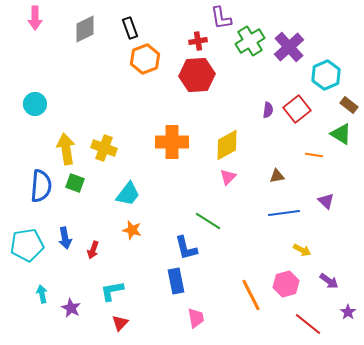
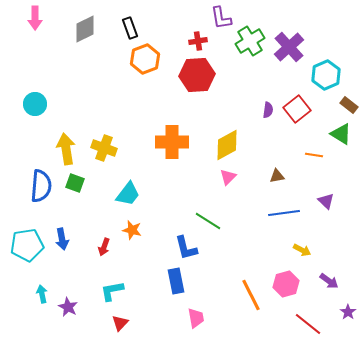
blue arrow at (65, 238): moved 3 px left, 1 px down
red arrow at (93, 250): moved 11 px right, 3 px up
purple star at (71, 308): moved 3 px left, 1 px up
